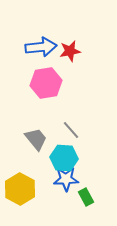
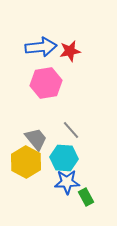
blue star: moved 1 px right, 3 px down
yellow hexagon: moved 6 px right, 27 px up
